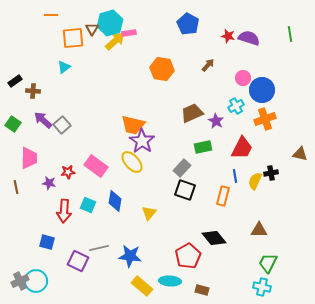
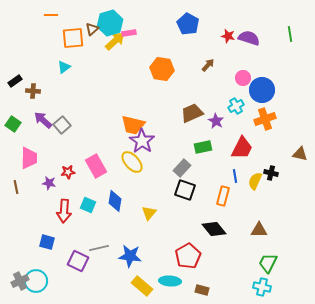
brown triangle at (92, 29): rotated 16 degrees clockwise
pink rectangle at (96, 166): rotated 25 degrees clockwise
black cross at (271, 173): rotated 24 degrees clockwise
black diamond at (214, 238): moved 9 px up
